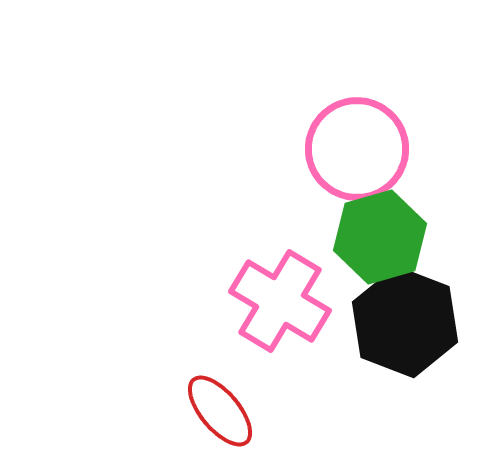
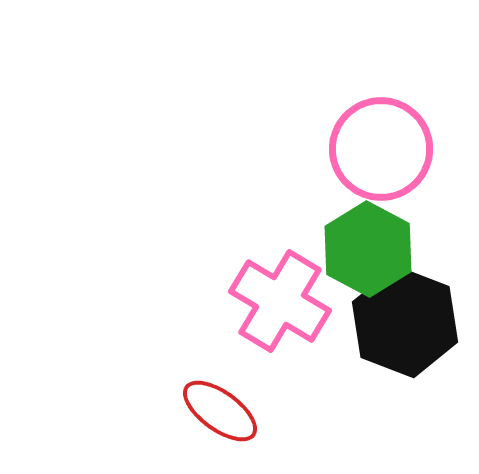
pink circle: moved 24 px right
green hexagon: moved 12 px left, 12 px down; rotated 16 degrees counterclockwise
red ellipse: rotated 14 degrees counterclockwise
